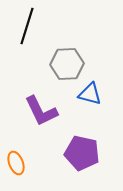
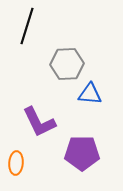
blue triangle: rotated 10 degrees counterclockwise
purple L-shape: moved 2 px left, 11 px down
purple pentagon: rotated 12 degrees counterclockwise
orange ellipse: rotated 25 degrees clockwise
